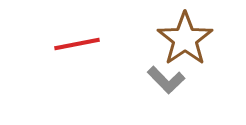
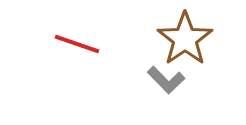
red line: rotated 30 degrees clockwise
